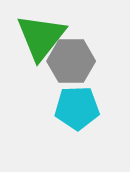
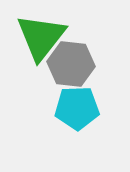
gray hexagon: moved 3 px down; rotated 6 degrees clockwise
